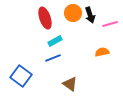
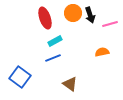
blue square: moved 1 px left, 1 px down
